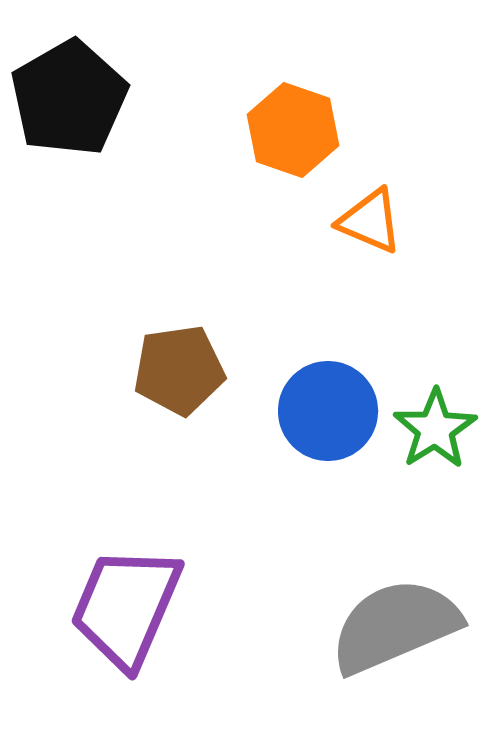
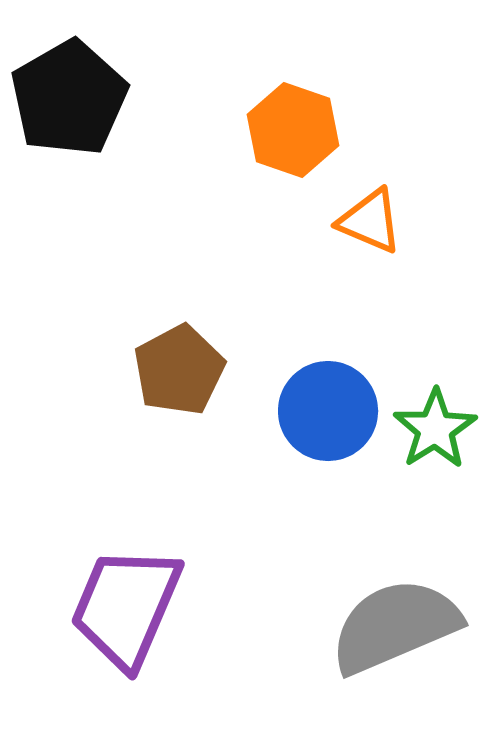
brown pentagon: rotated 20 degrees counterclockwise
